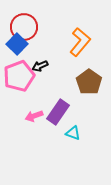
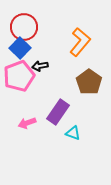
blue square: moved 3 px right, 4 px down
black arrow: rotated 14 degrees clockwise
pink arrow: moved 7 px left, 7 px down
